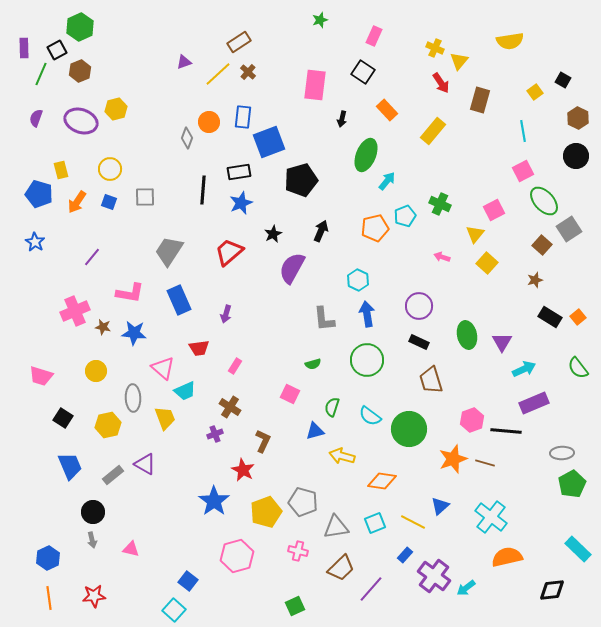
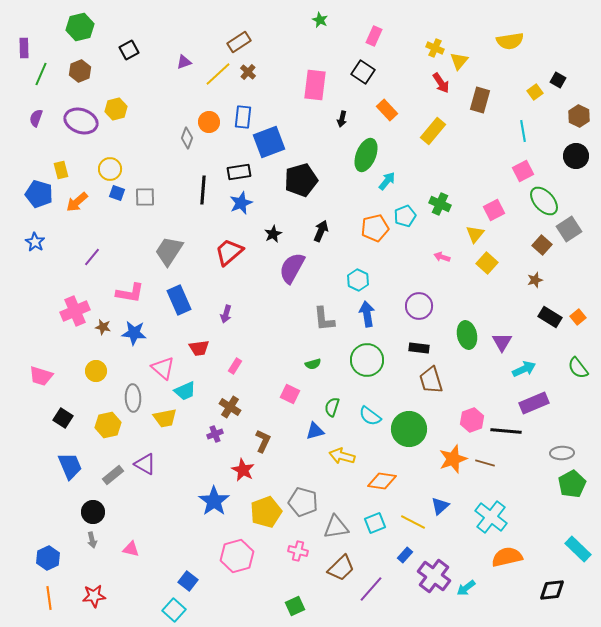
green star at (320, 20): rotated 28 degrees counterclockwise
green hexagon at (80, 27): rotated 12 degrees clockwise
black square at (57, 50): moved 72 px right
black square at (563, 80): moved 5 px left
brown hexagon at (578, 118): moved 1 px right, 2 px up
orange arrow at (77, 202): rotated 15 degrees clockwise
blue square at (109, 202): moved 8 px right, 9 px up
black rectangle at (419, 342): moved 6 px down; rotated 18 degrees counterclockwise
yellow trapezoid at (165, 418): rotated 100 degrees clockwise
